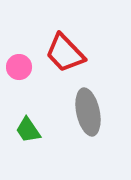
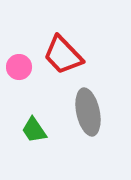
red trapezoid: moved 2 px left, 2 px down
green trapezoid: moved 6 px right
